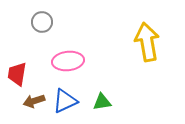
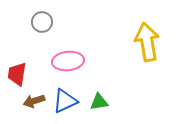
green triangle: moved 3 px left
